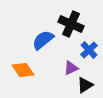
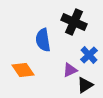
black cross: moved 3 px right, 2 px up
blue semicircle: rotated 60 degrees counterclockwise
blue cross: moved 5 px down
purple triangle: moved 1 px left, 2 px down
